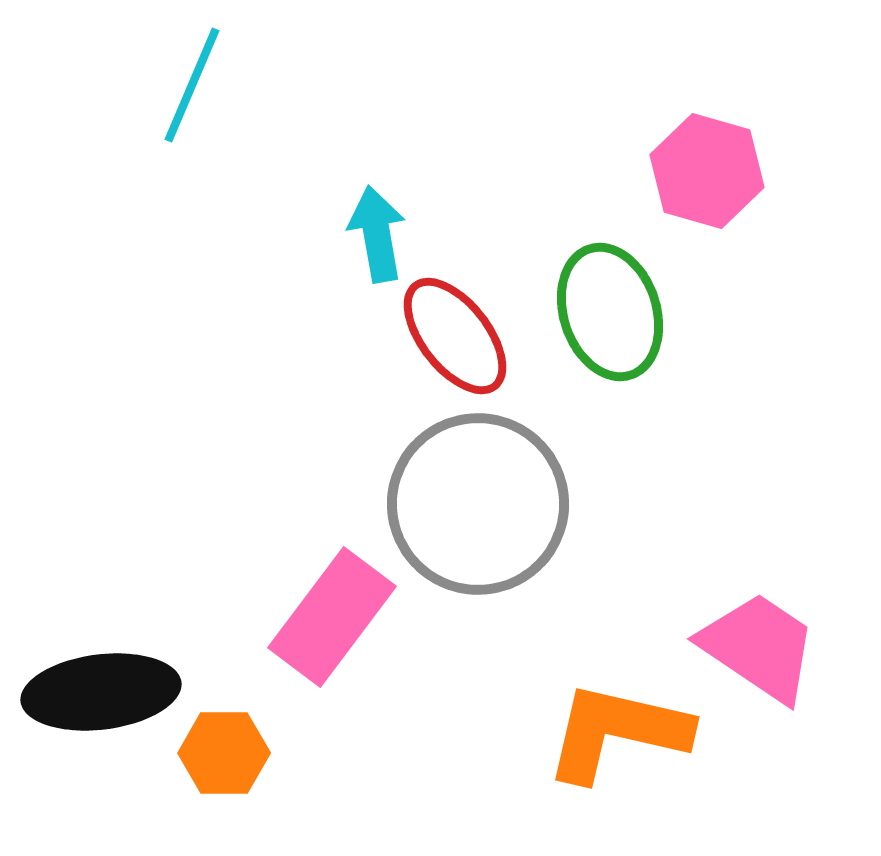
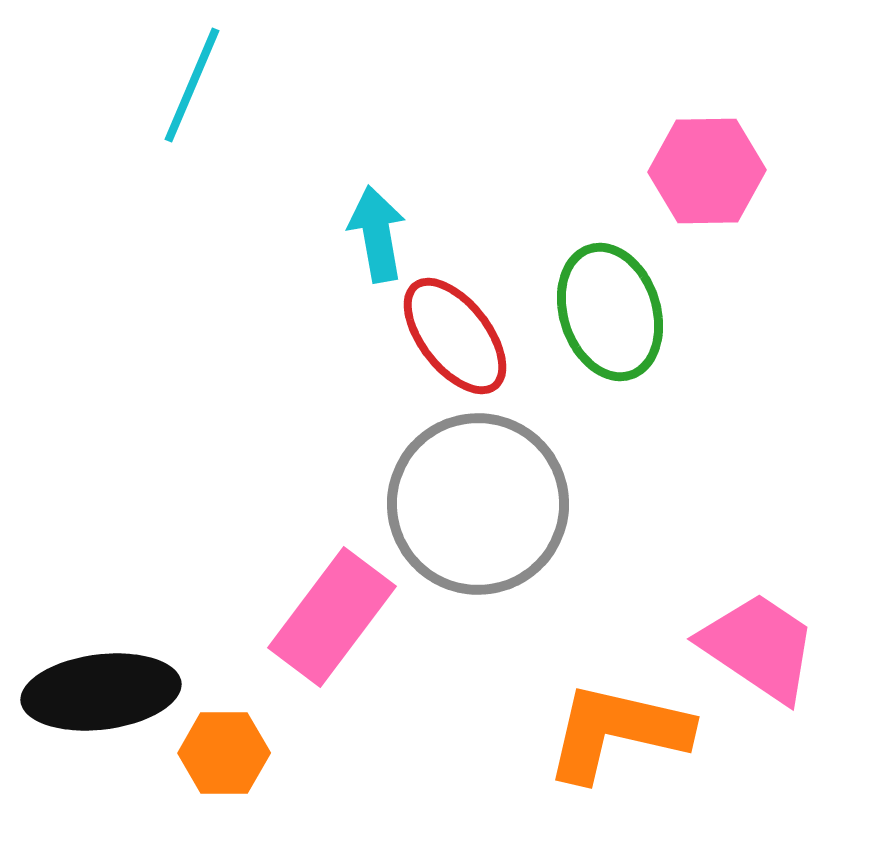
pink hexagon: rotated 17 degrees counterclockwise
